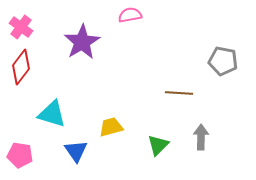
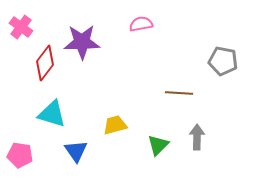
pink semicircle: moved 11 px right, 9 px down
purple star: rotated 30 degrees clockwise
red diamond: moved 24 px right, 4 px up
yellow trapezoid: moved 4 px right, 2 px up
gray arrow: moved 4 px left
